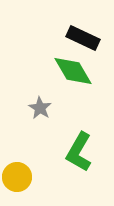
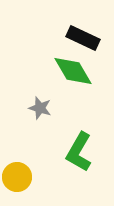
gray star: rotated 15 degrees counterclockwise
